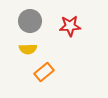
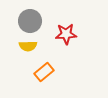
red star: moved 4 px left, 8 px down
yellow semicircle: moved 3 px up
